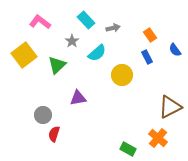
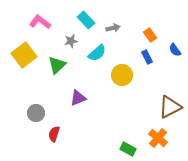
gray star: moved 1 px left; rotated 24 degrees clockwise
purple triangle: rotated 12 degrees counterclockwise
gray circle: moved 7 px left, 2 px up
